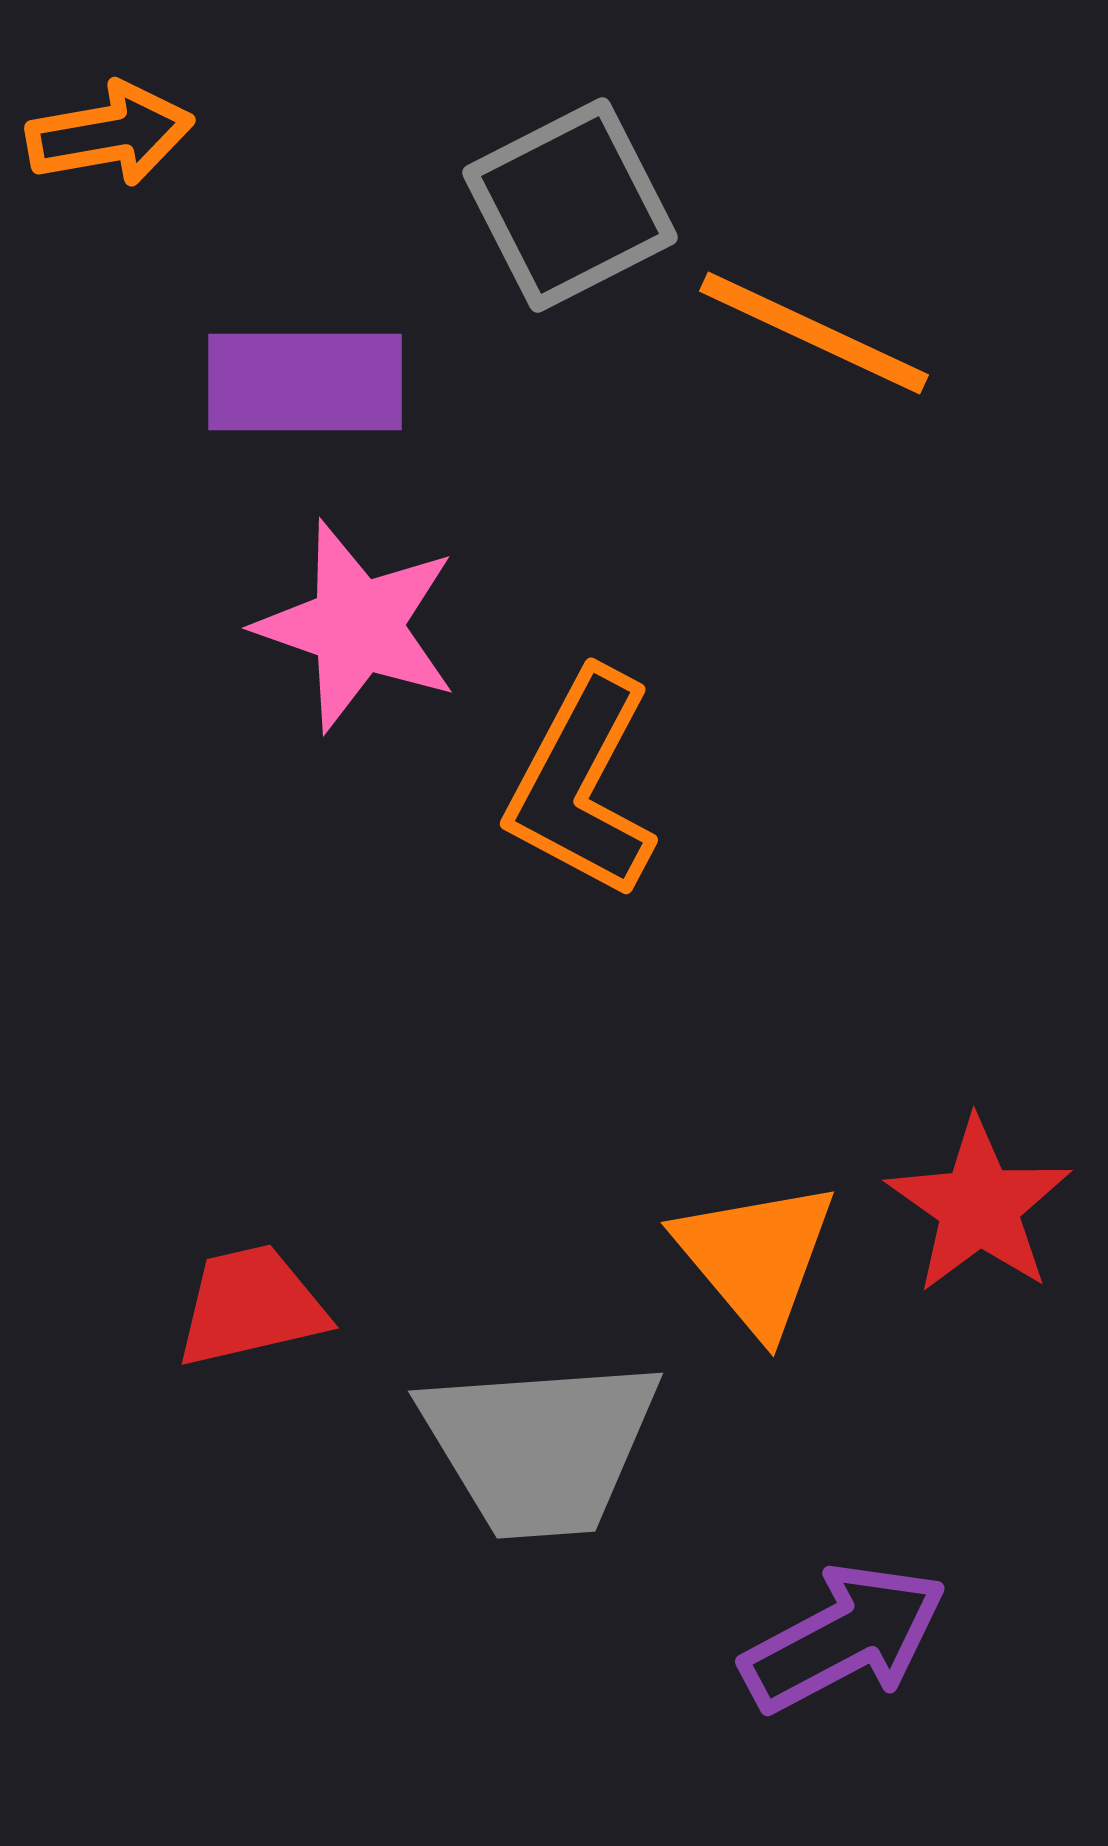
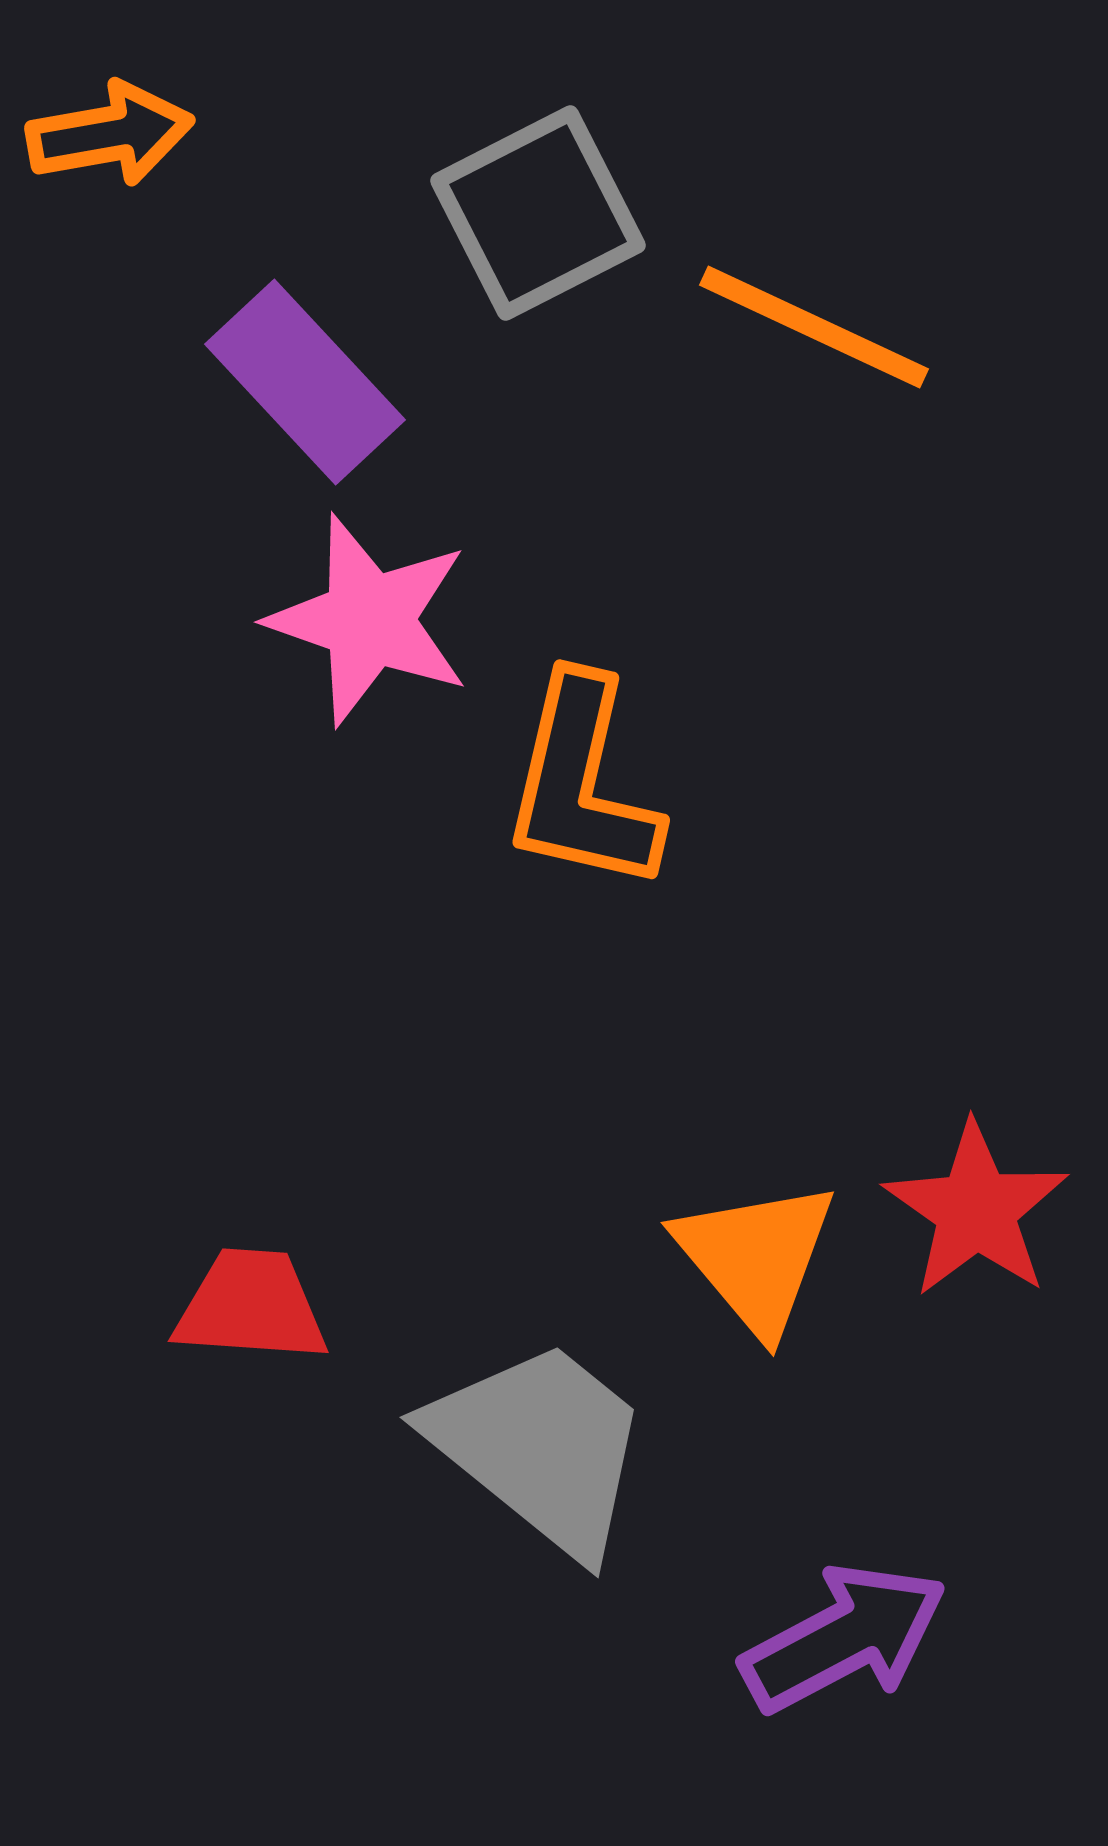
gray square: moved 32 px left, 8 px down
orange line: moved 6 px up
purple rectangle: rotated 47 degrees clockwise
pink star: moved 12 px right, 6 px up
orange L-shape: rotated 15 degrees counterclockwise
red star: moved 3 px left, 4 px down
red trapezoid: rotated 17 degrees clockwise
gray trapezoid: rotated 137 degrees counterclockwise
